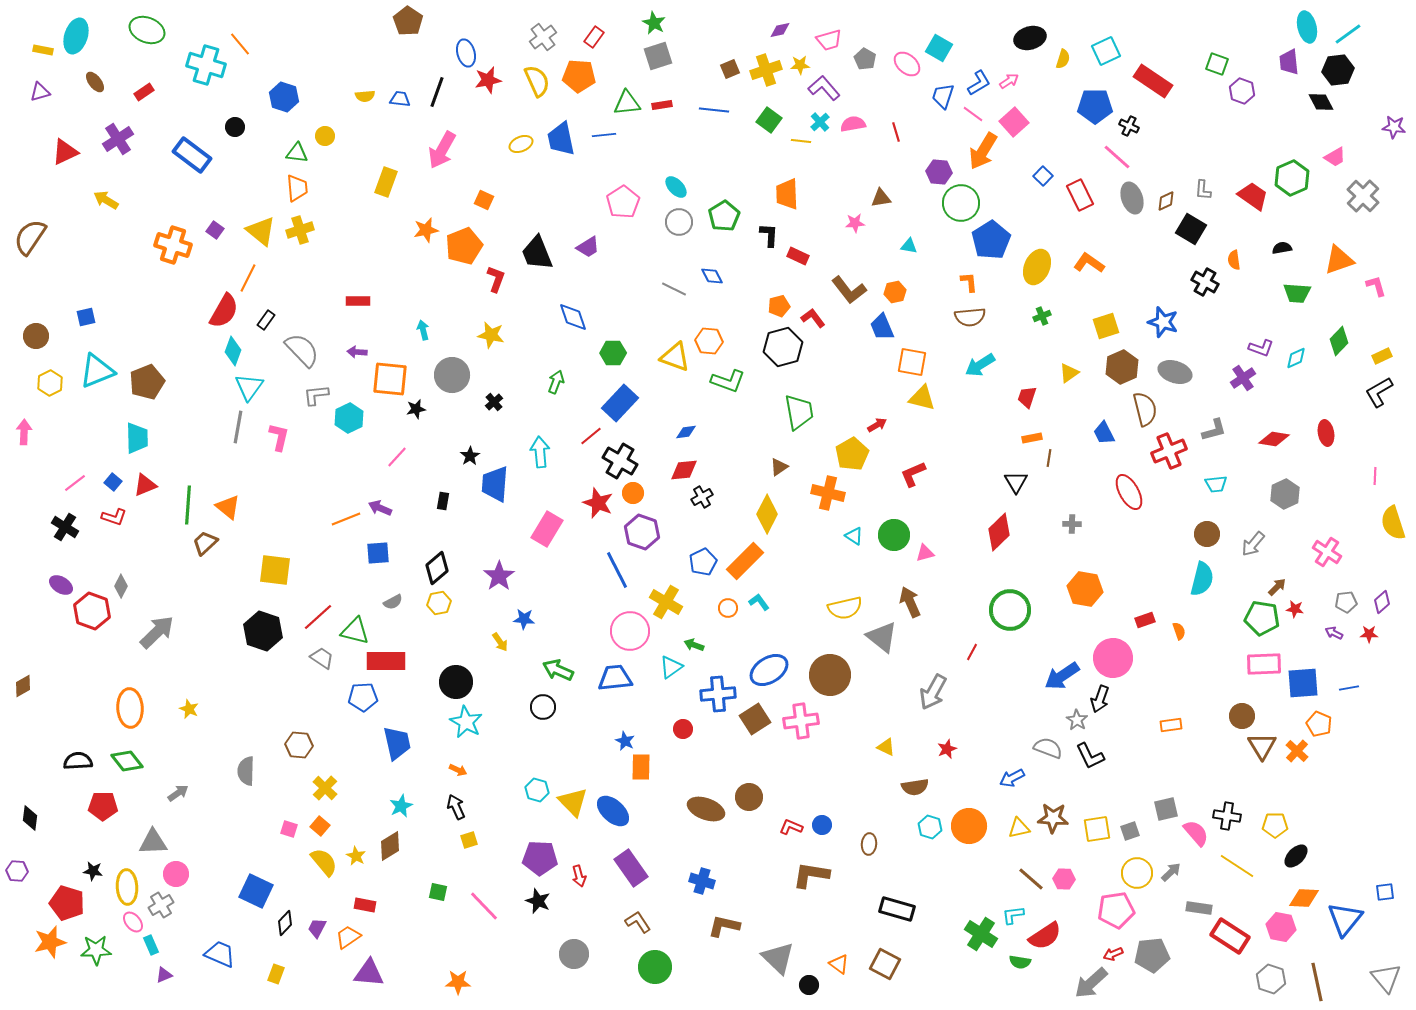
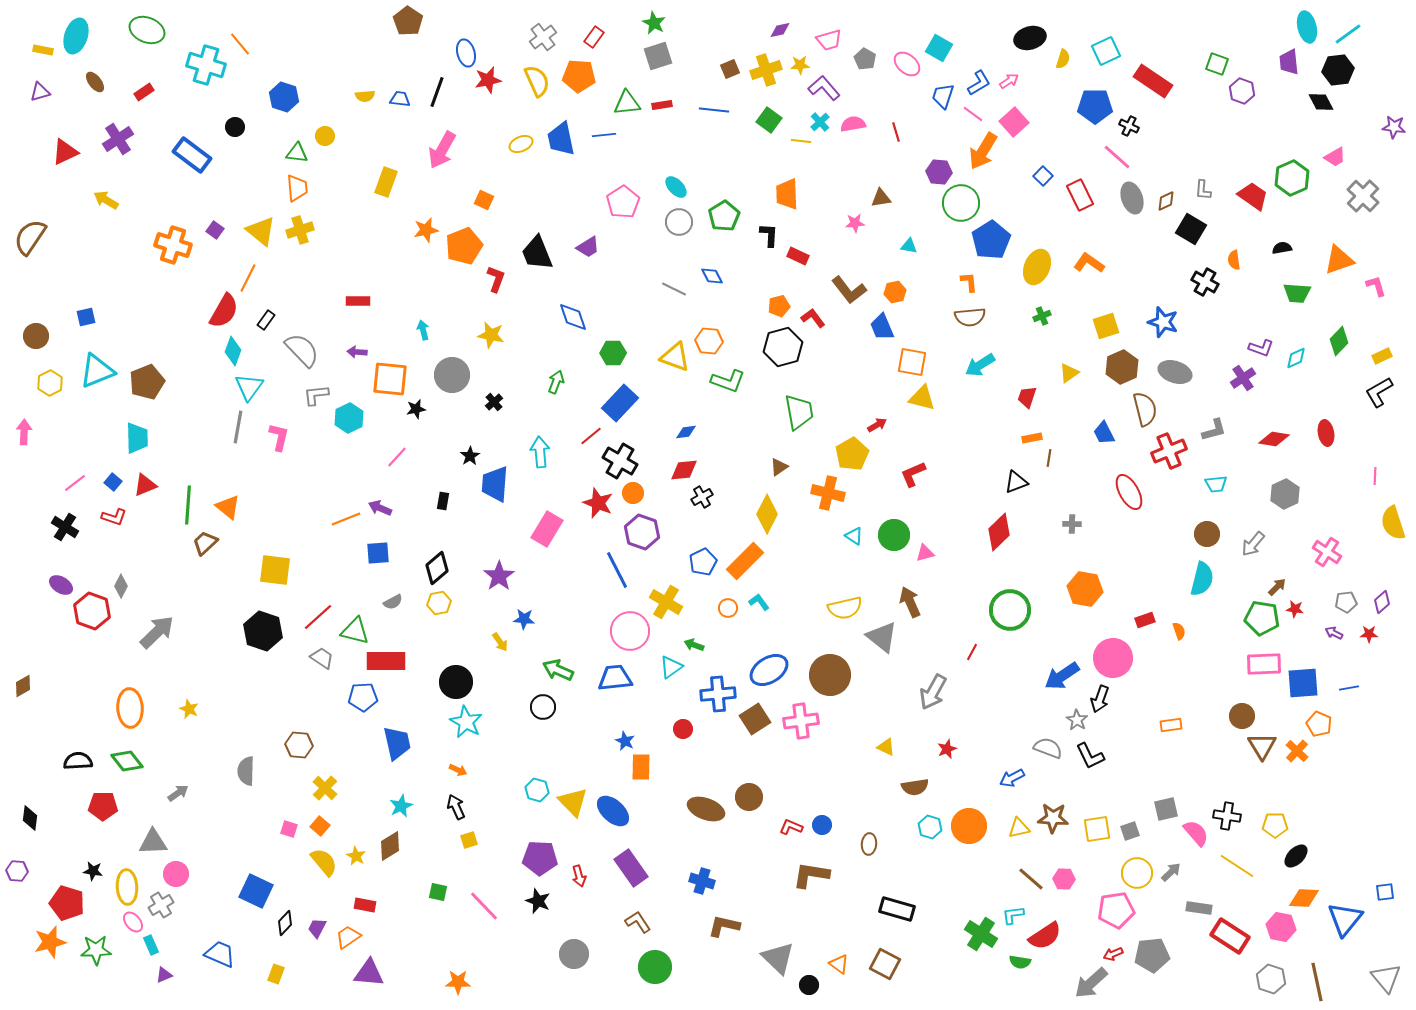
black triangle at (1016, 482): rotated 40 degrees clockwise
